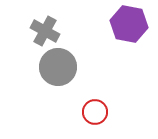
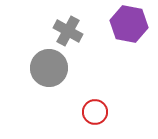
gray cross: moved 23 px right
gray circle: moved 9 px left, 1 px down
